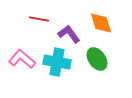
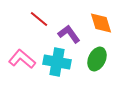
red line: rotated 30 degrees clockwise
green ellipse: rotated 60 degrees clockwise
